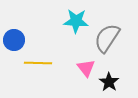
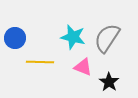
cyan star: moved 3 px left, 16 px down; rotated 10 degrees clockwise
blue circle: moved 1 px right, 2 px up
yellow line: moved 2 px right, 1 px up
pink triangle: moved 3 px left, 1 px up; rotated 30 degrees counterclockwise
